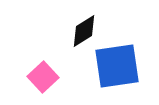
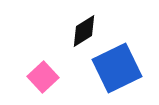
blue square: moved 2 px down; rotated 18 degrees counterclockwise
